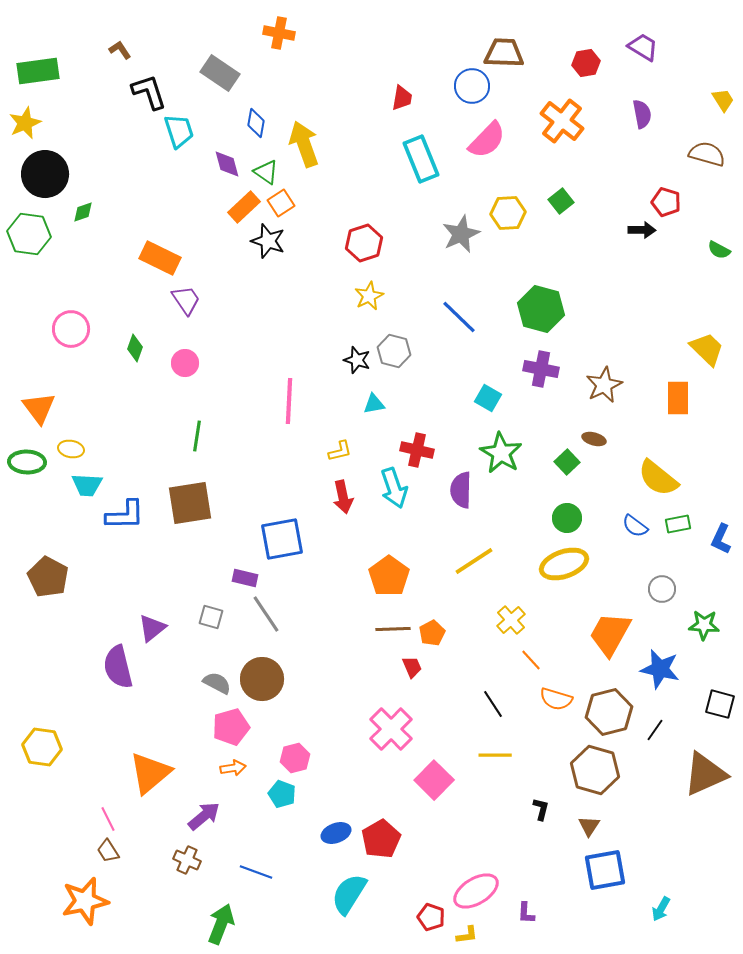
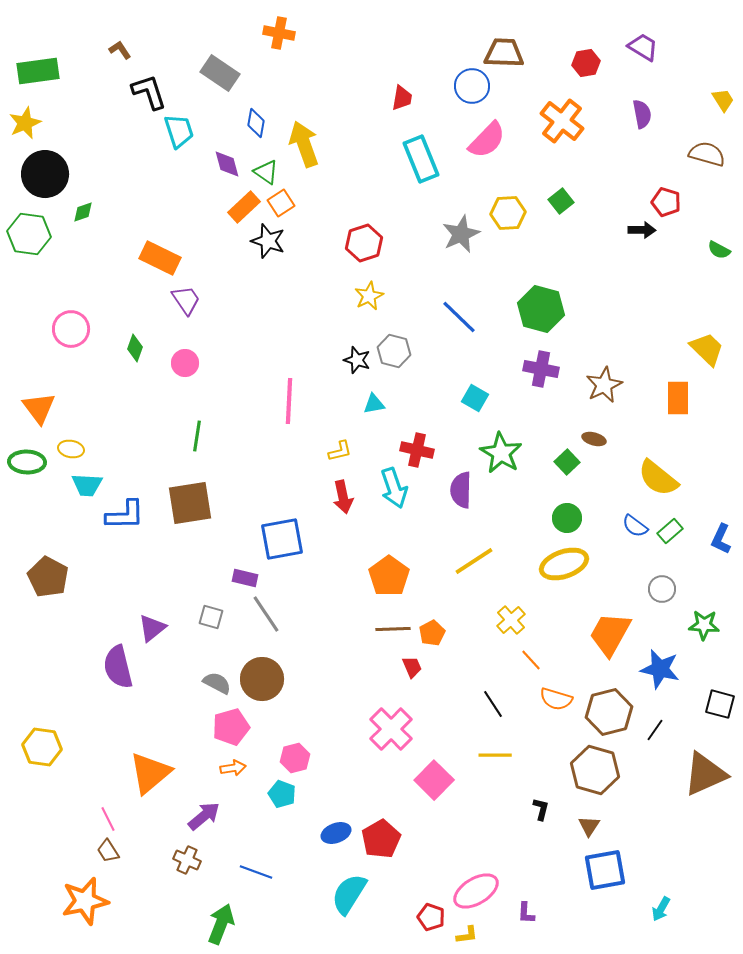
cyan square at (488, 398): moved 13 px left
green rectangle at (678, 524): moved 8 px left, 7 px down; rotated 30 degrees counterclockwise
